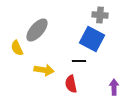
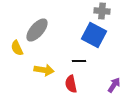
gray cross: moved 2 px right, 4 px up
blue square: moved 2 px right, 4 px up
purple arrow: moved 2 px up; rotated 35 degrees clockwise
